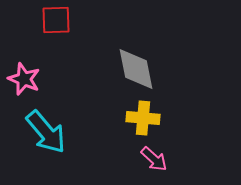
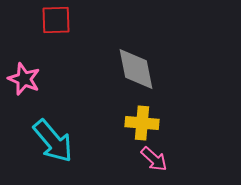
yellow cross: moved 1 px left, 5 px down
cyan arrow: moved 7 px right, 9 px down
